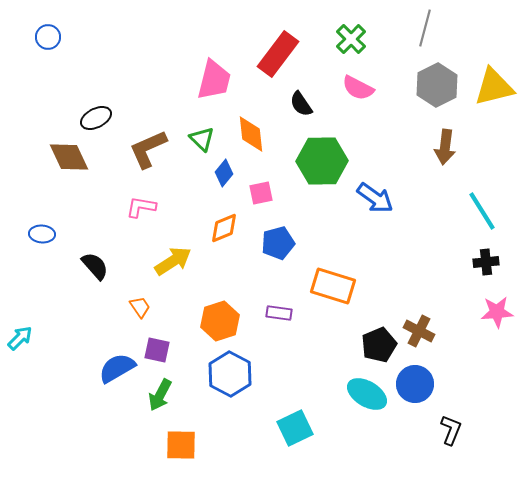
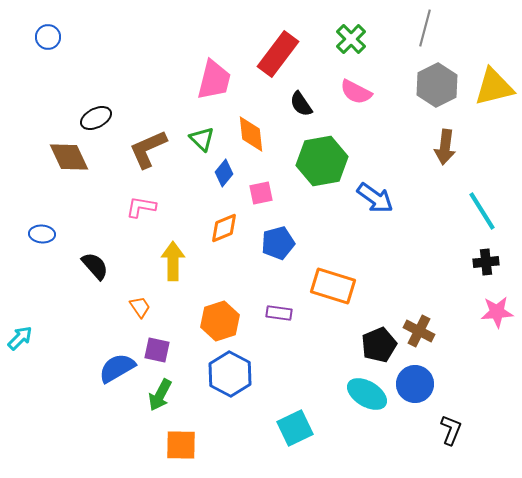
pink semicircle at (358, 88): moved 2 px left, 4 px down
green hexagon at (322, 161): rotated 9 degrees counterclockwise
yellow arrow at (173, 261): rotated 57 degrees counterclockwise
